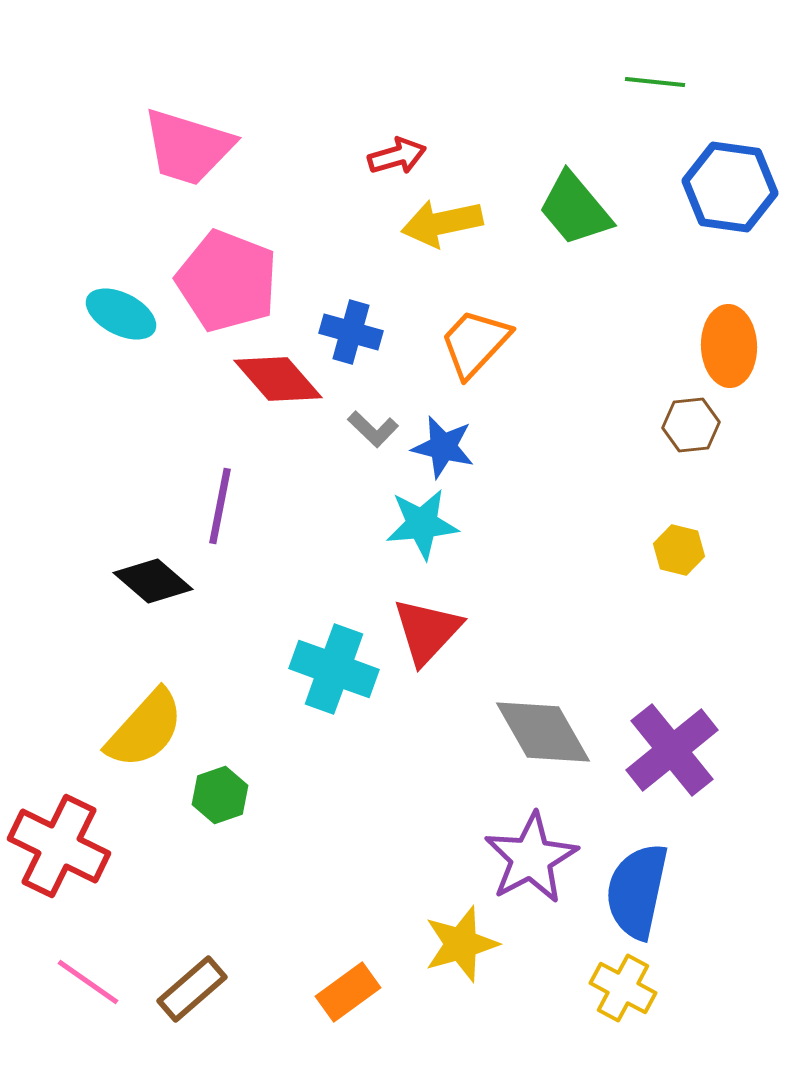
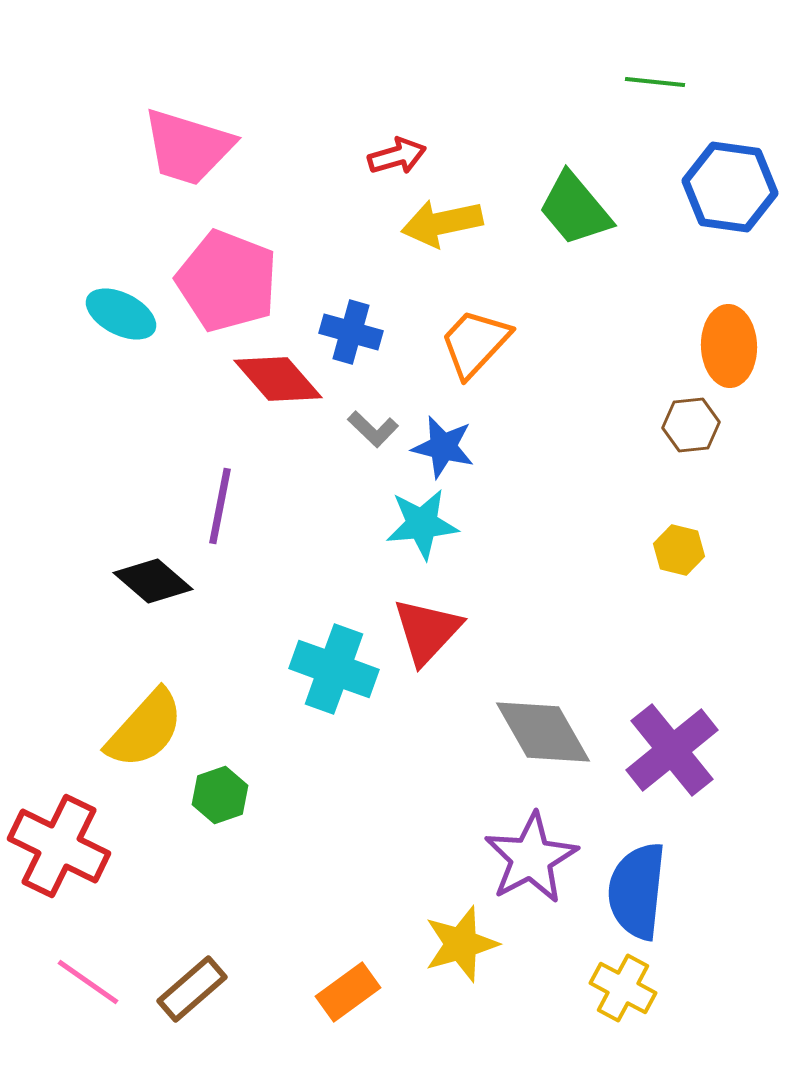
blue semicircle: rotated 6 degrees counterclockwise
